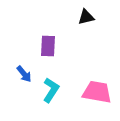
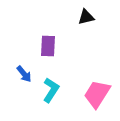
pink trapezoid: moved 2 px down; rotated 68 degrees counterclockwise
